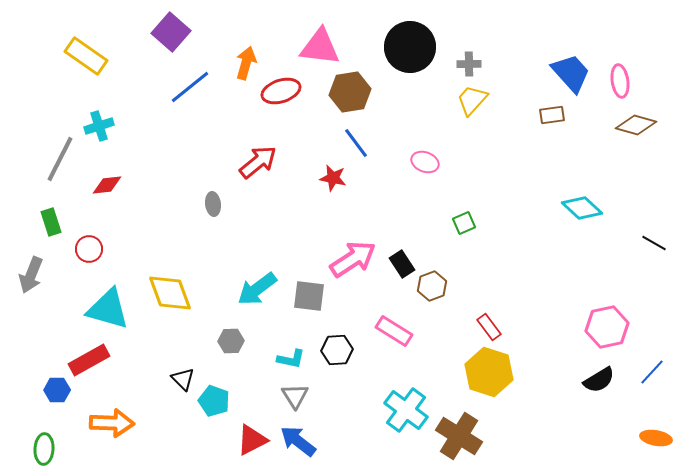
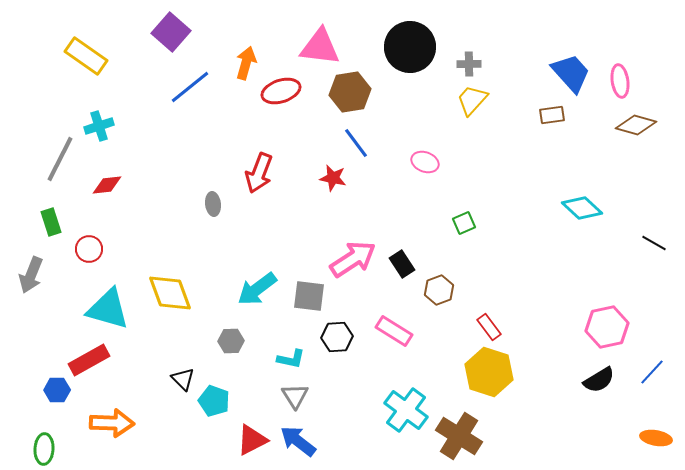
red arrow at (258, 162): moved 1 px right, 11 px down; rotated 150 degrees clockwise
brown hexagon at (432, 286): moved 7 px right, 4 px down
black hexagon at (337, 350): moved 13 px up
